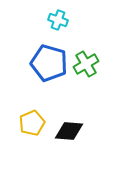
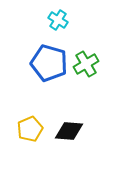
cyan cross: rotated 12 degrees clockwise
yellow pentagon: moved 2 px left, 6 px down
